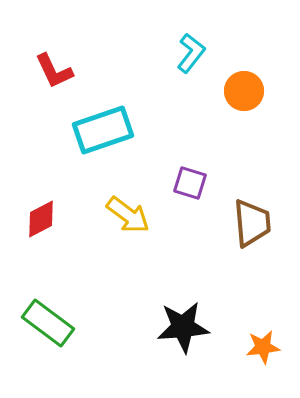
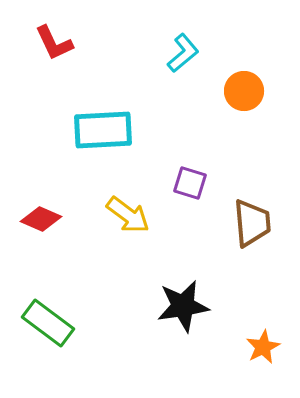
cyan L-shape: moved 8 px left; rotated 12 degrees clockwise
red L-shape: moved 28 px up
cyan rectangle: rotated 16 degrees clockwise
red diamond: rotated 51 degrees clockwise
black star: moved 21 px up; rotated 4 degrees counterclockwise
orange star: rotated 20 degrees counterclockwise
